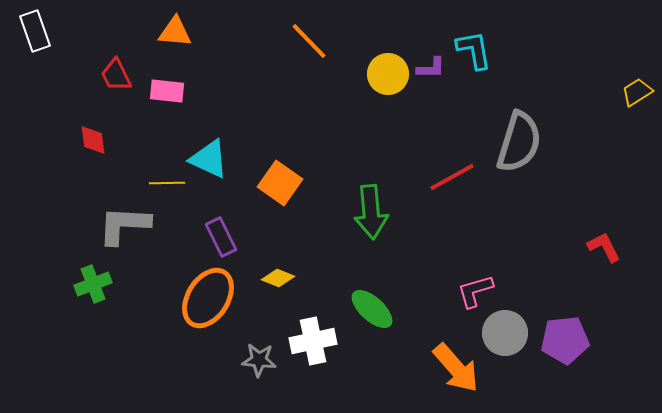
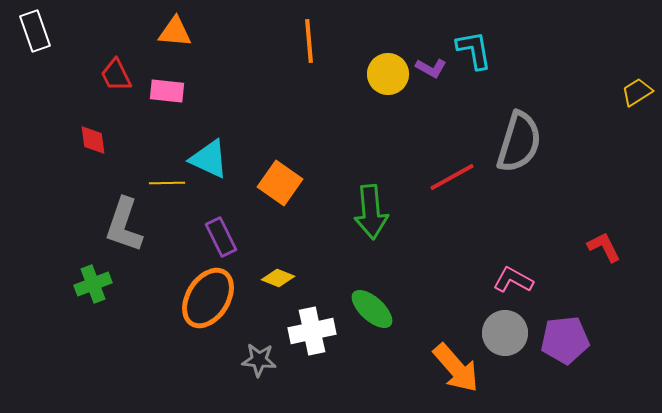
orange line: rotated 39 degrees clockwise
purple L-shape: rotated 28 degrees clockwise
gray L-shape: rotated 74 degrees counterclockwise
pink L-shape: moved 38 px right, 11 px up; rotated 45 degrees clockwise
white cross: moved 1 px left, 10 px up
